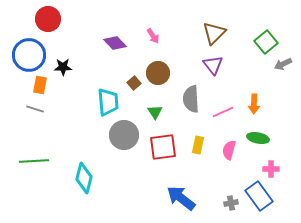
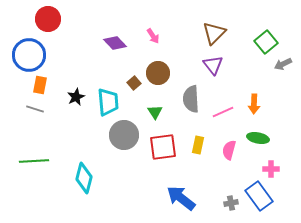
black star: moved 13 px right, 30 px down; rotated 24 degrees counterclockwise
